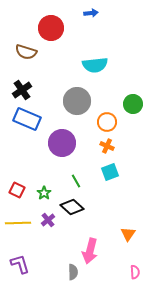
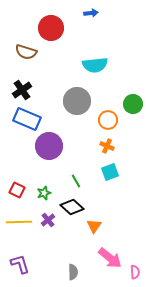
orange circle: moved 1 px right, 2 px up
purple circle: moved 13 px left, 3 px down
green star: rotated 16 degrees clockwise
yellow line: moved 1 px right, 1 px up
orange triangle: moved 34 px left, 8 px up
pink arrow: moved 20 px right, 7 px down; rotated 65 degrees counterclockwise
